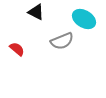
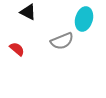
black triangle: moved 8 px left
cyan ellipse: rotated 75 degrees clockwise
